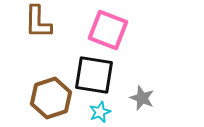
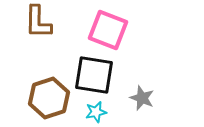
brown hexagon: moved 2 px left
cyan star: moved 4 px left; rotated 10 degrees clockwise
